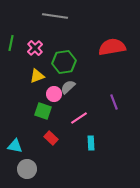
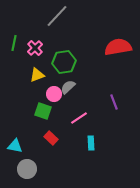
gray line: moved 2 px right; rotated 55 degrees counterclockwise
green line: moved 3 px right
red semicircle: moved 6 px right
yellow triangle: moved 1 px up
